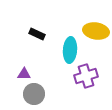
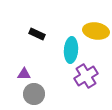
cyan ellipse: moved 1 px right
purple cross: rotated 15 degrees counterclockwise
